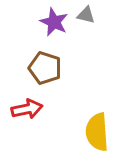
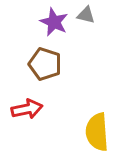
brown pentagon: moved 4 px up
